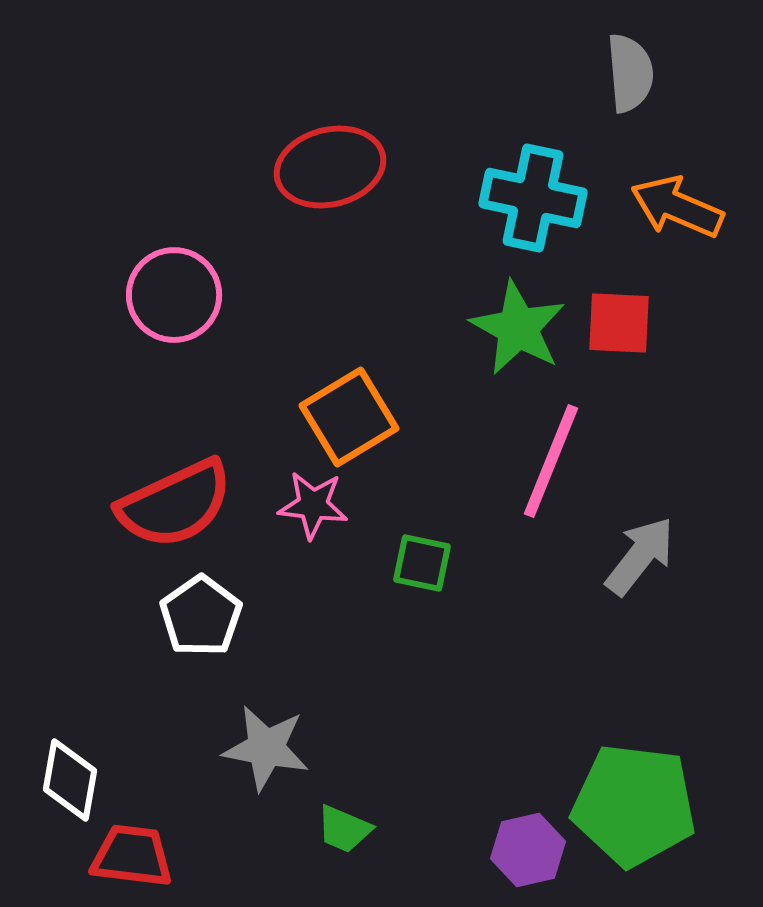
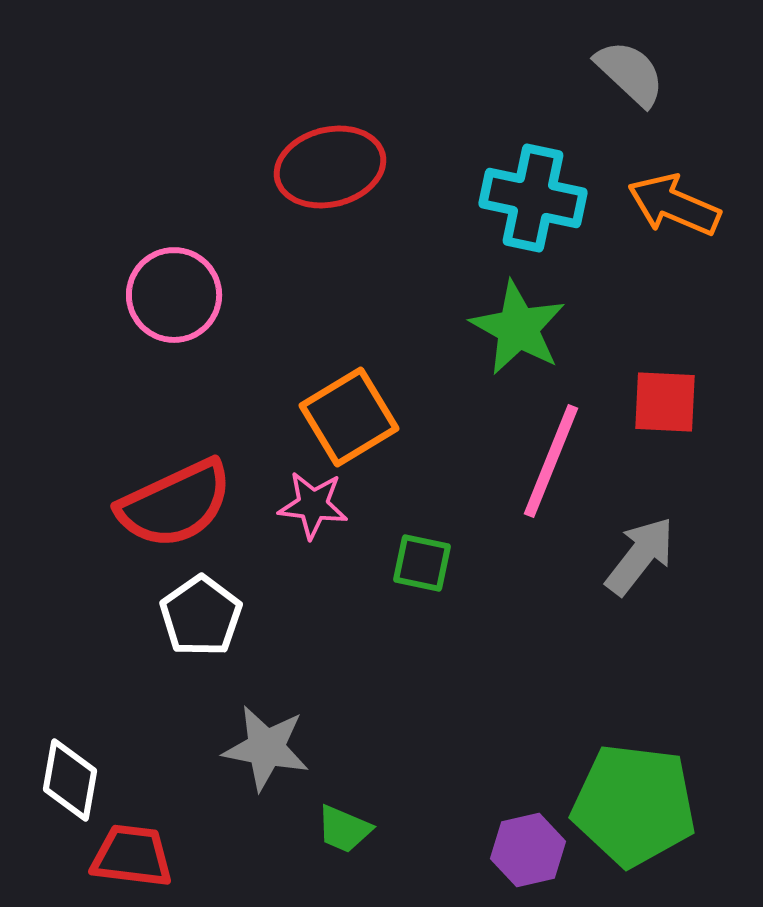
gray semicircle: rotated 42 degrees counterclockwise
orange arrow: moved 3 px left, 2 px up
red square: moved 46 px right, 79 px down
